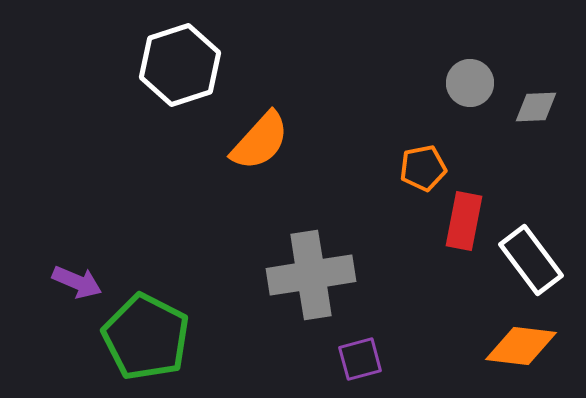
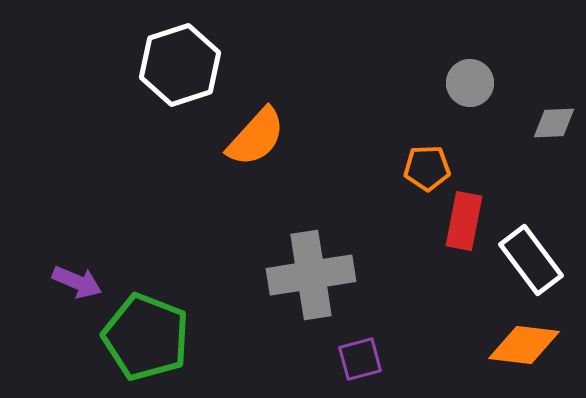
gray diamond: moved 18 px right, 16 px down
orange semicircle: moved 4 px left, 4 px up
orange pentagon: moved 4 px right; rotated 9 degrees clockwise
green pentagon: rotated 6 degrees counterclockwise
orange diamond: moved 3 px right, 1 px up
